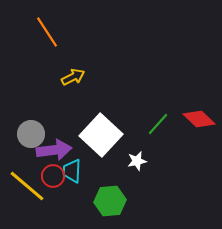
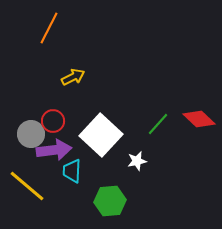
orange line: moved 2 px right, 4 px up; rotated 60 degrees clockwise
red circle: moved 55 px up
